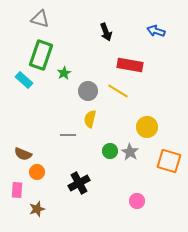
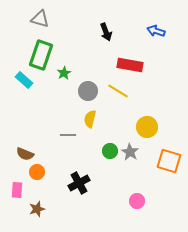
brown semicircle: moved 2 px right
